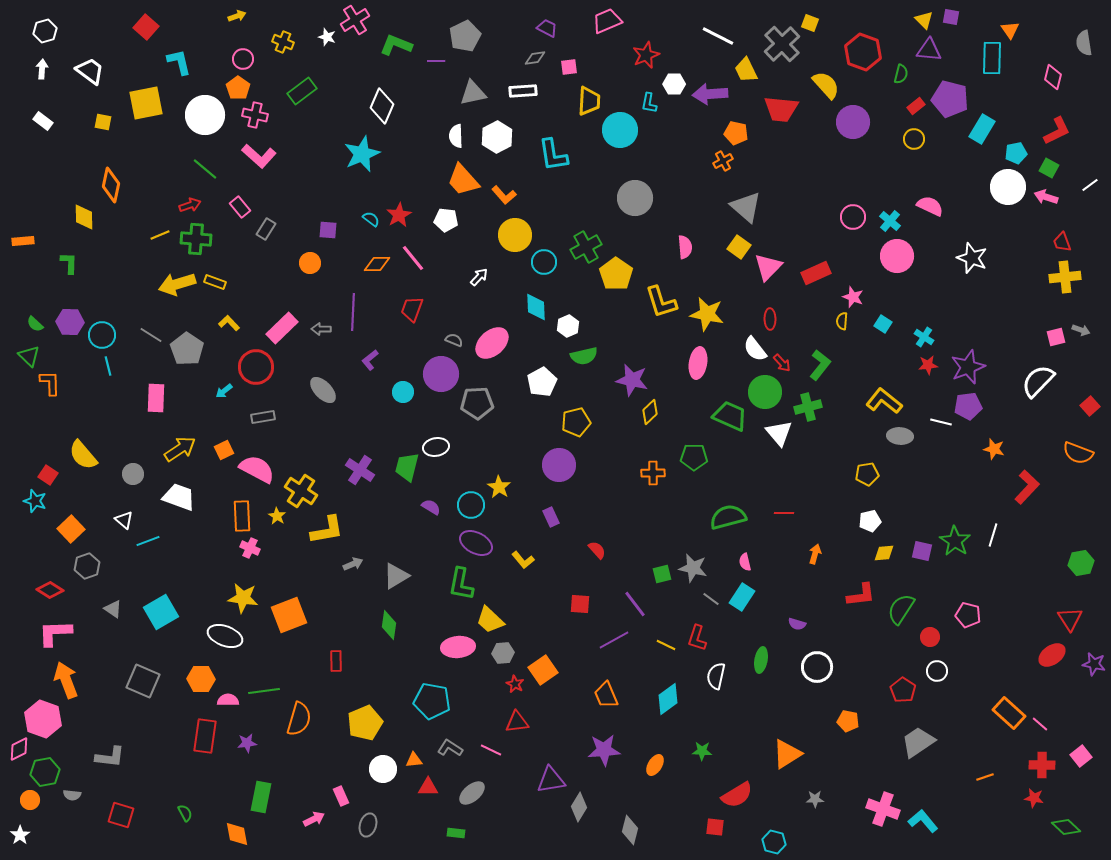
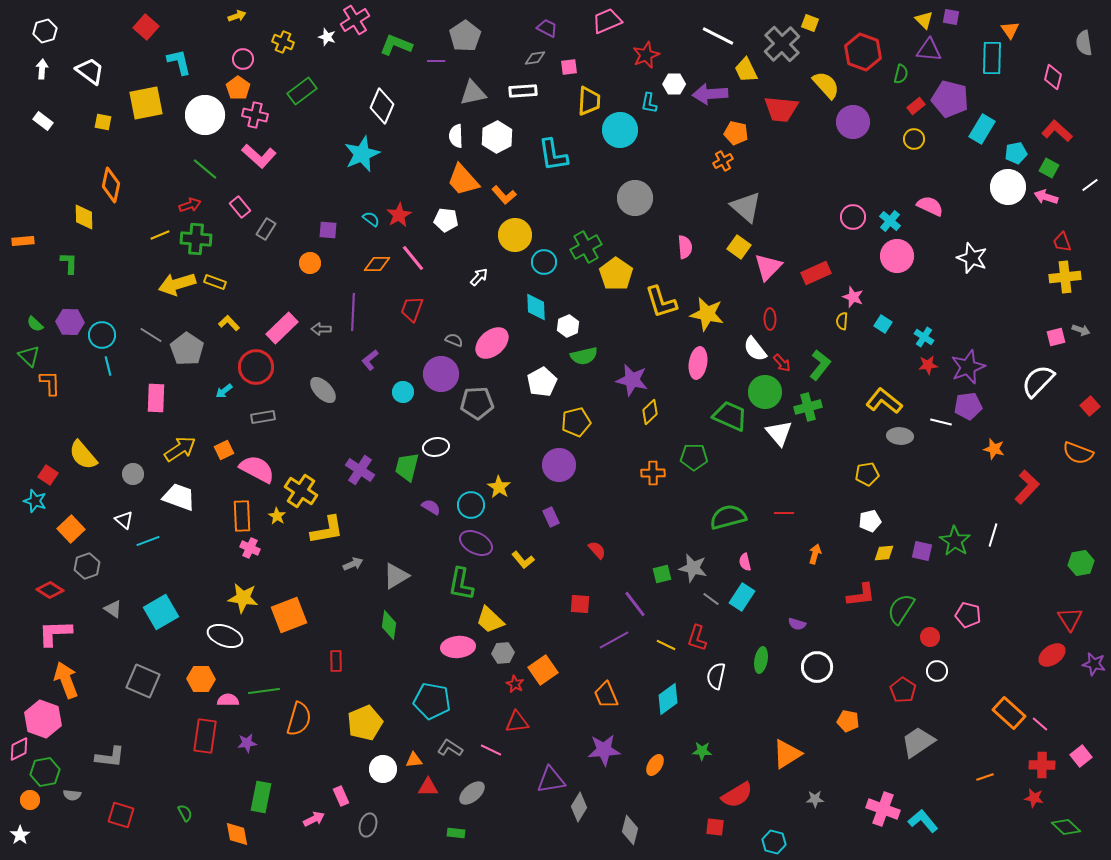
gray pentagon at (465, 36): rotated 8 degrees counterclockwise
red L-shape at (1057, 131): rotated 112 degrees counterclockwise
